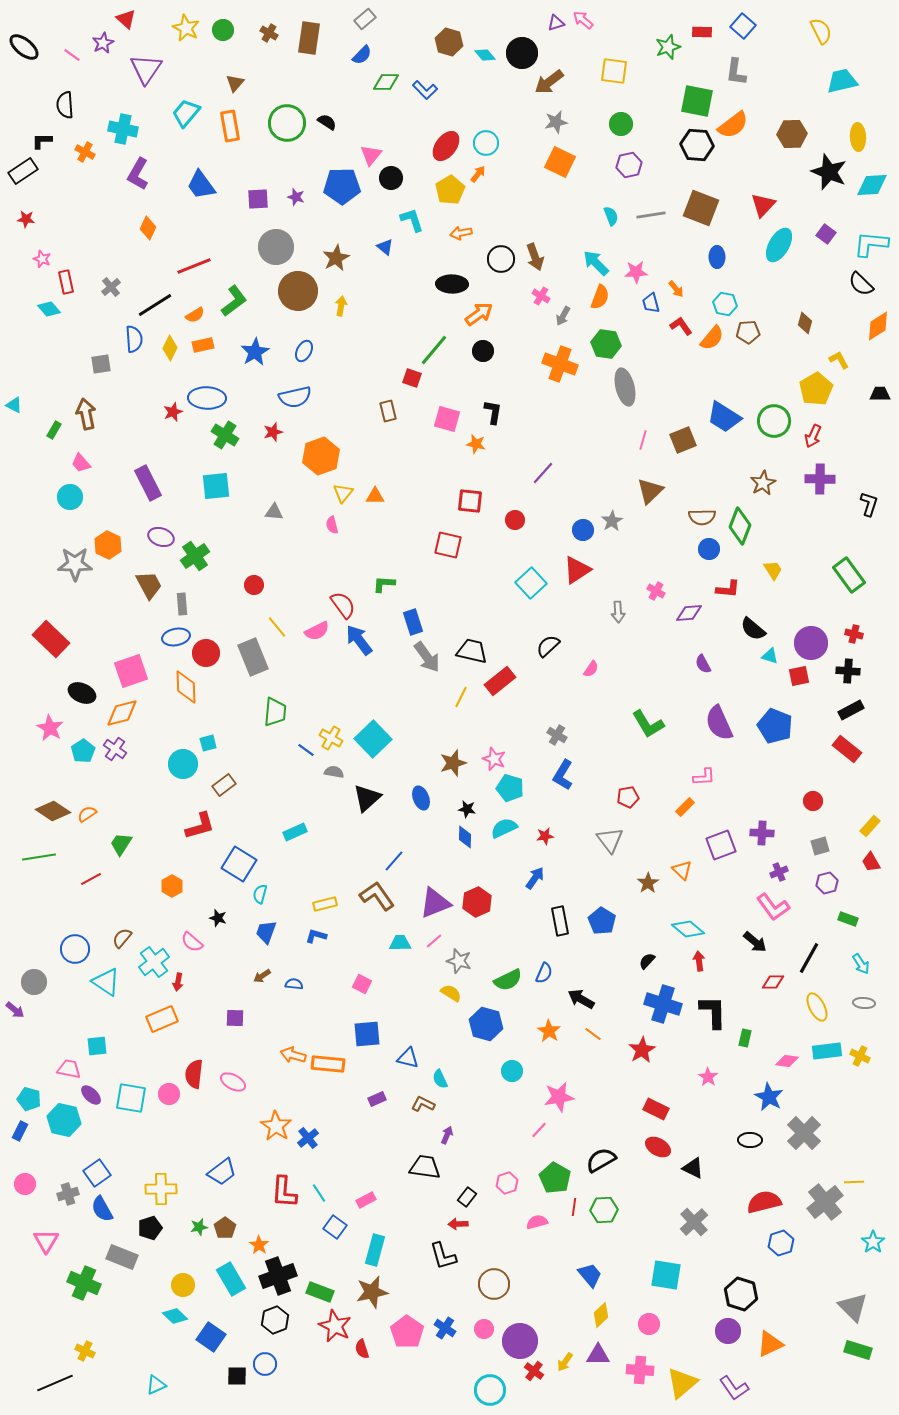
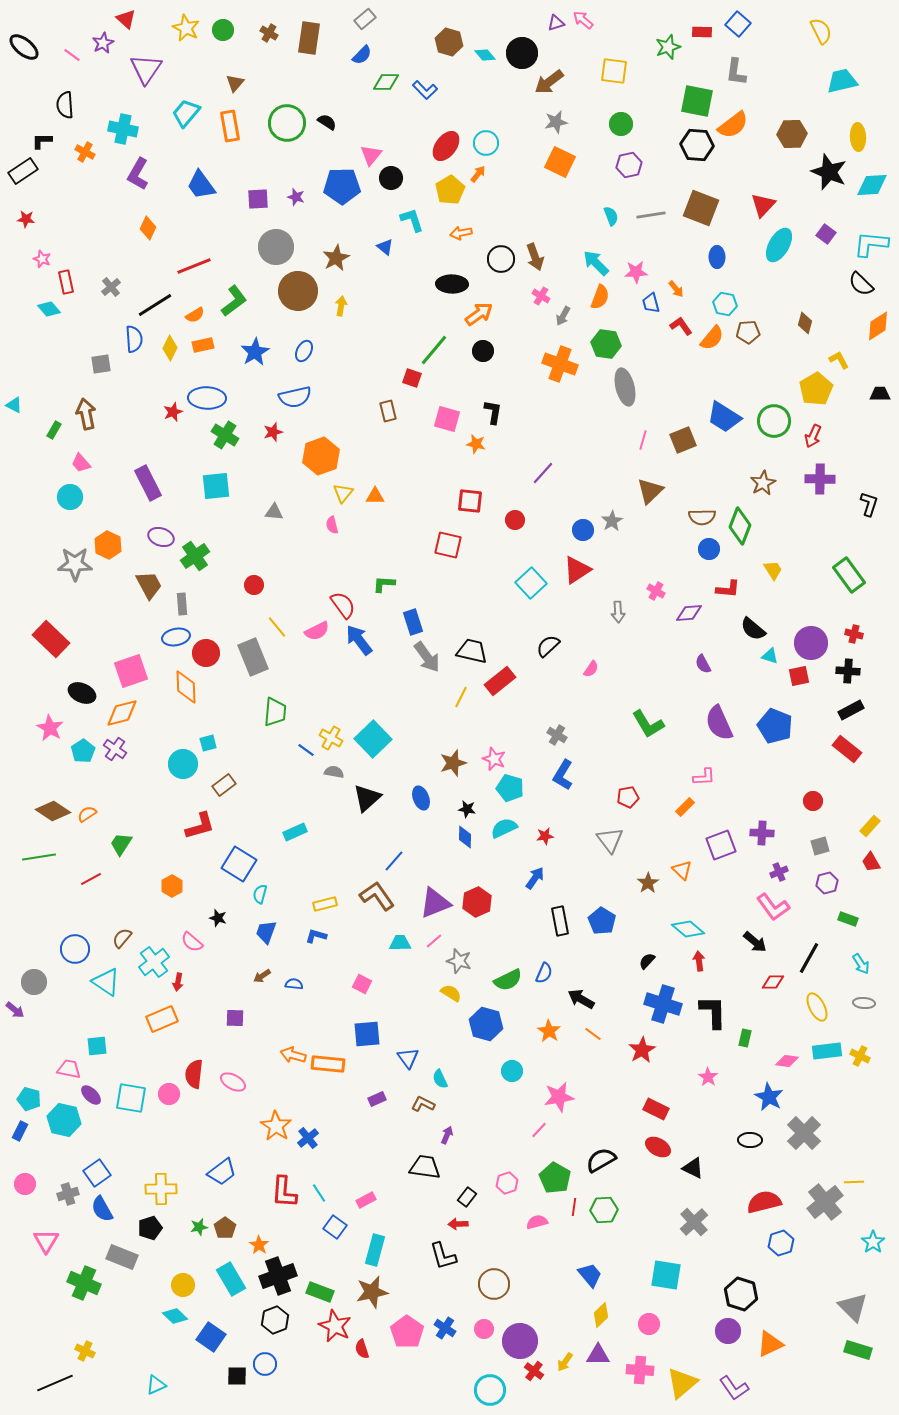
blue square at (743, 26): moved 5 px left, 2 px up
blue triangle at (408, 1058): rotated 40 degrees clockwise
